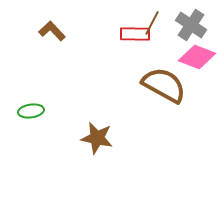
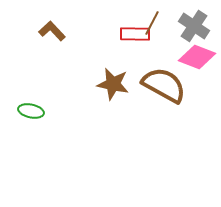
gray cross: moved 3 px right, 1 px down
green ellipse: rotated 20 degrees clockwise
brown star: moved 16 px right, 54 px up
